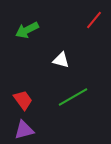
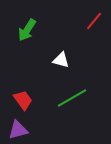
red line: moved 1 px down
green arrow: rotated 30 degrees counterclockwise
green line: moved 1 px left, 1 px down
purple triangle: moved 6 px left
